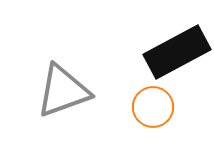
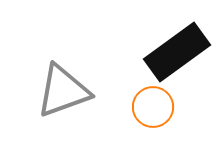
black rectangle: rotated 8 degrees counterclockwise
